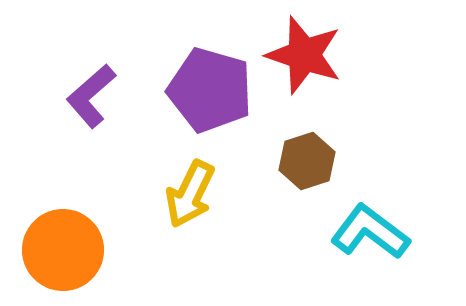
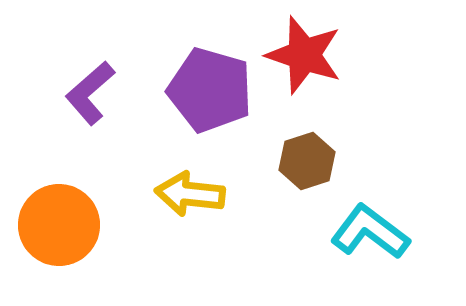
purple L-shape: moved 1 px left, 3 px up
yellow arrow: rotated 70 degrees clockwise
orange circle: moved 4 px left, 25 px up
